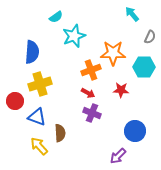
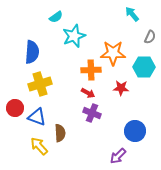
orange cross: rotated 18 degrees clockwise
red star: moved 2 px up
red circle: moved 7 px down
